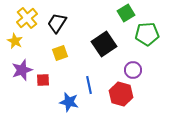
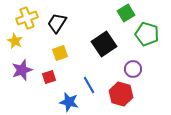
yellow cross: rotated 20 degrees clockwise
green pentagon: rotated 20 degrees clockwise
purple circle: moved 1 px up
red square: moved 6 px right, 3 px up; rotated 16 degrees counterclockwise
blue line: rotated 18 degrees counterclockwise
